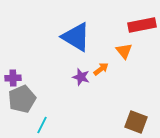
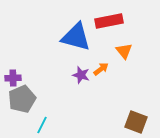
red rectangle: moved 33 px left, 4 px up
blue triangle: rotated 16 degrees counterclockwise
purple star: moved 2 px up
